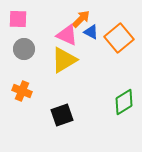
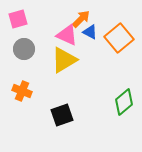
pink square: rotated 18 degrees counterclockwise
blue triangle: moved 1 px left
green diamond: rotated 8 degrees counterclockwise
